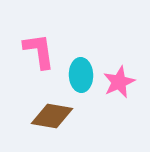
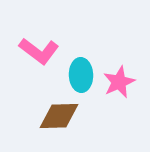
pink L-shape: rotated 135 degrees clockwise
brown diamond: moved 7 px right; rotated 12 degrees counterclockwise
